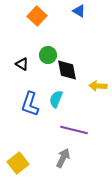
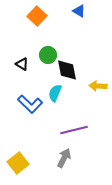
cyan semicircle: moved 1 px left, 6 px up
blue L-shape: rotated 65 degrees counterclockwise
purple line: rotated 28 degrees counterclockwise
gray arrow: moved 1 px right
